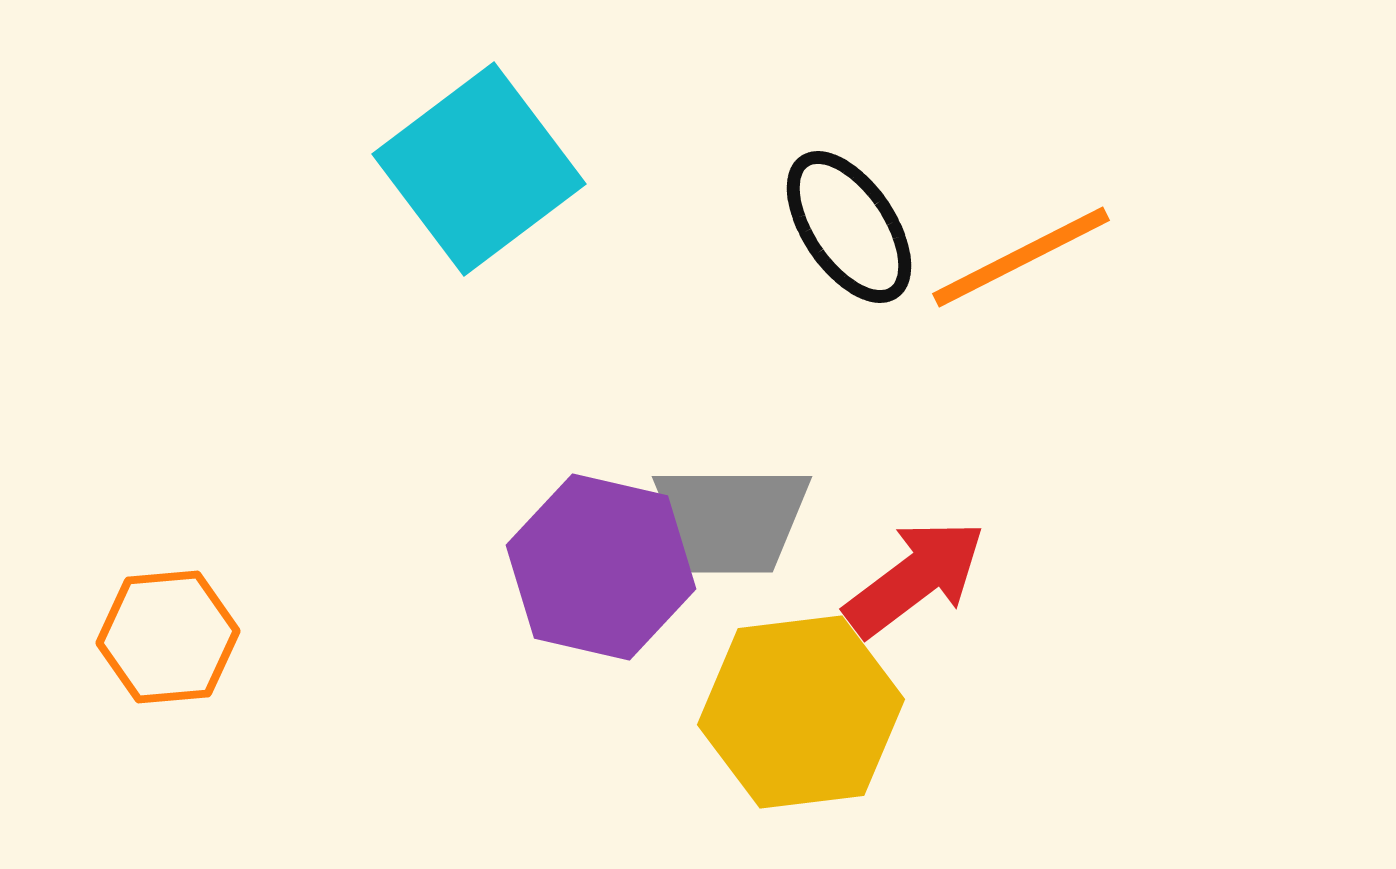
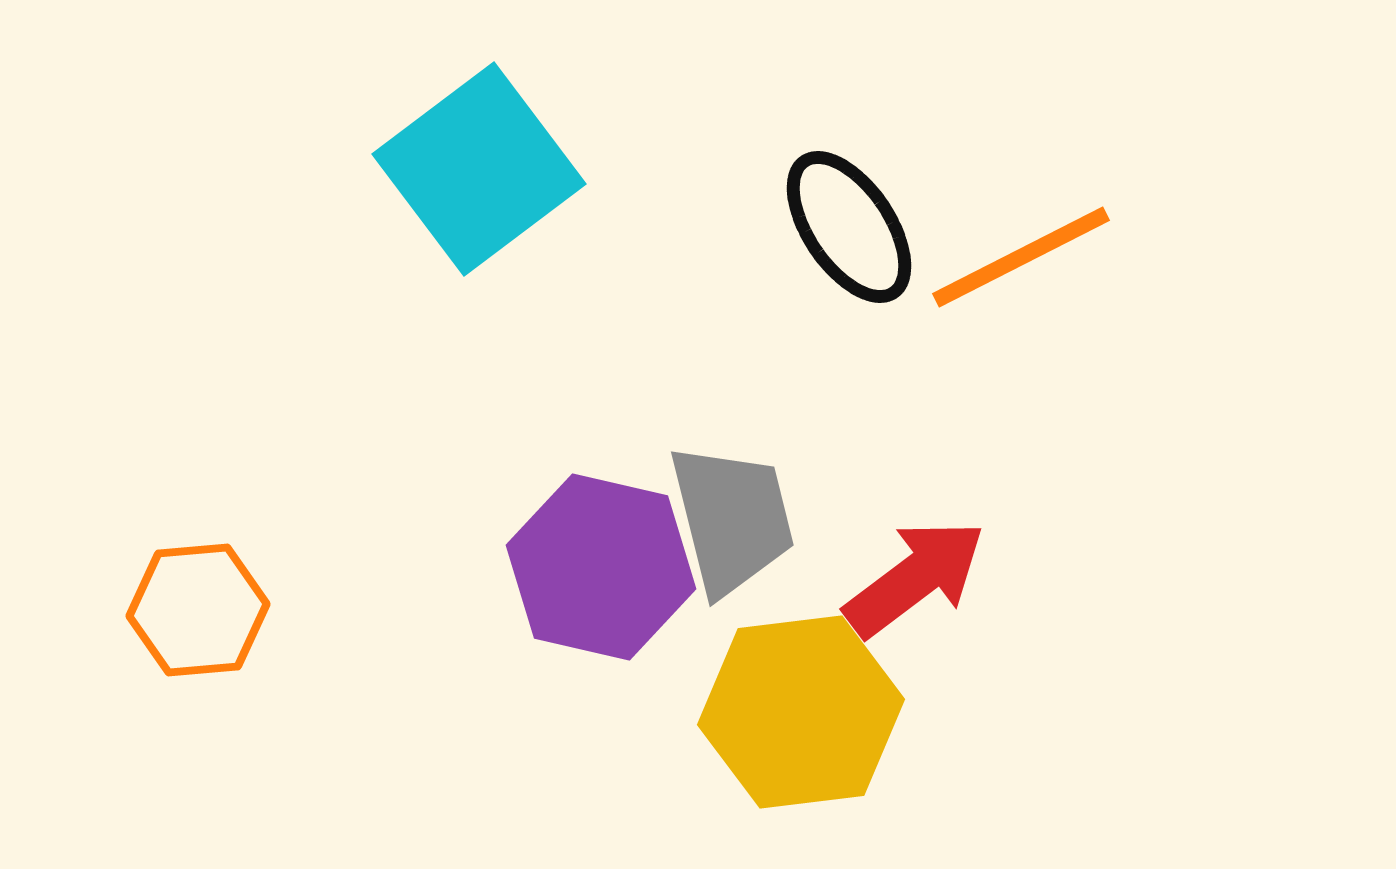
gray trapezoid: rotated 104 degrees counterclockwise
orange hexagon: moved 30 px right, 27 px up
